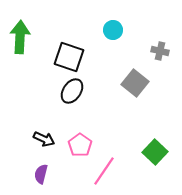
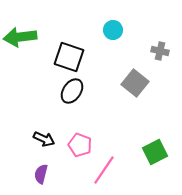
green arrow: rotated 100 degrees counterclockwise
pink pentagon: rotated 15 degrees counterclockwise
green square: rotated 20 degrees clockwise
pink line: moved 1 px up
